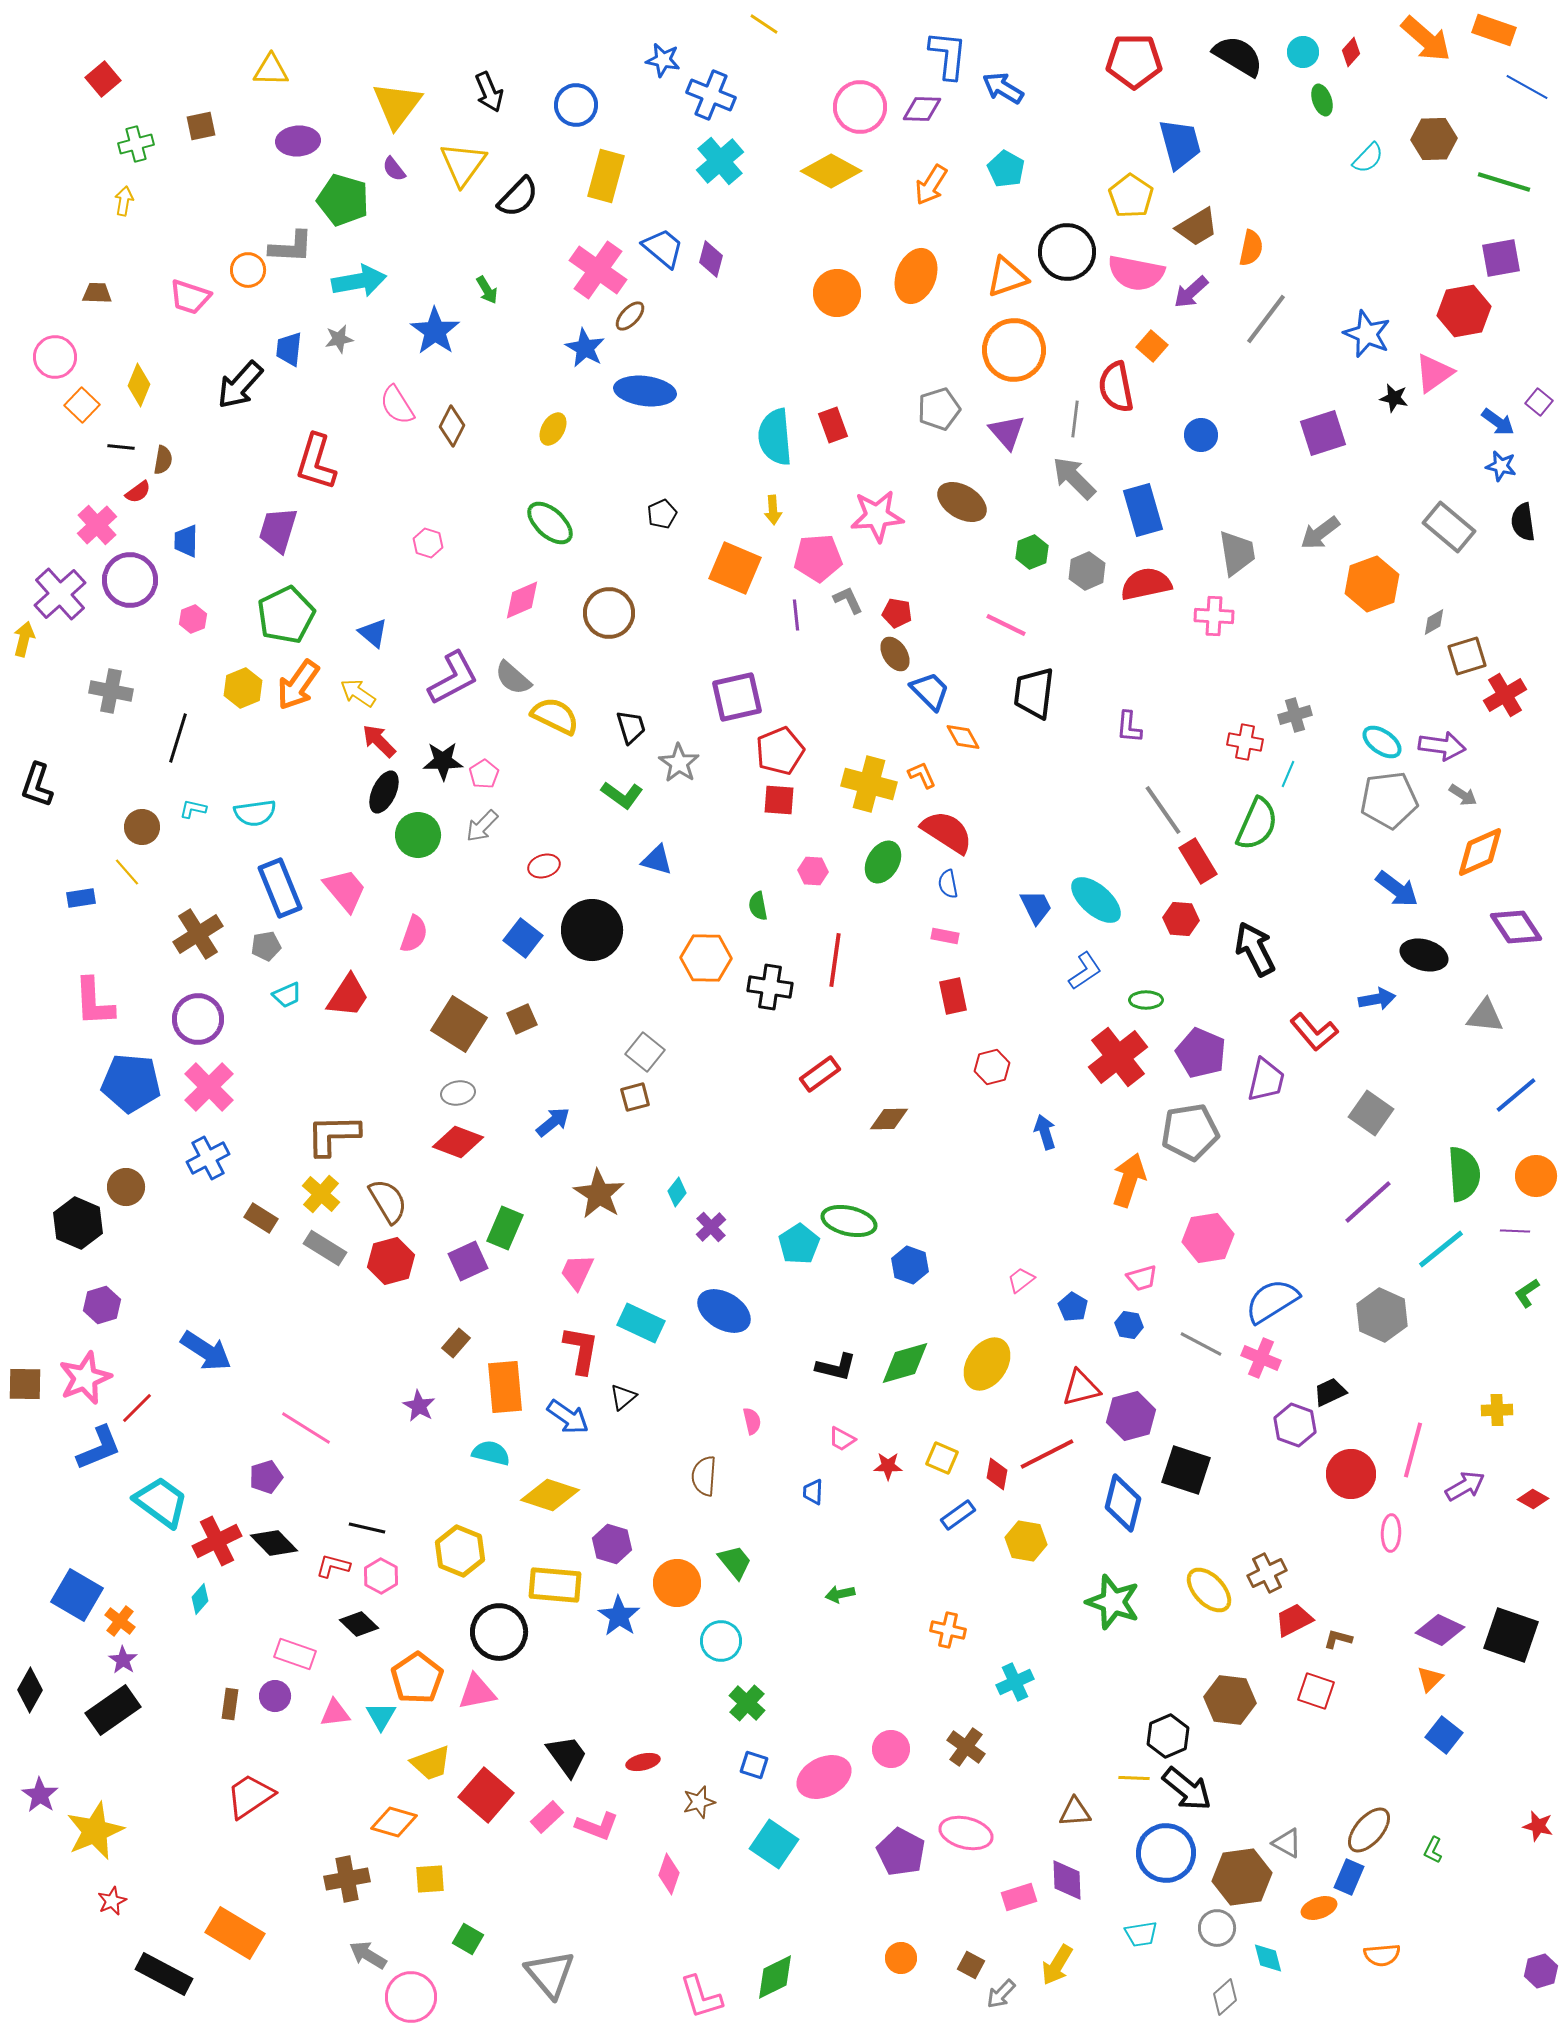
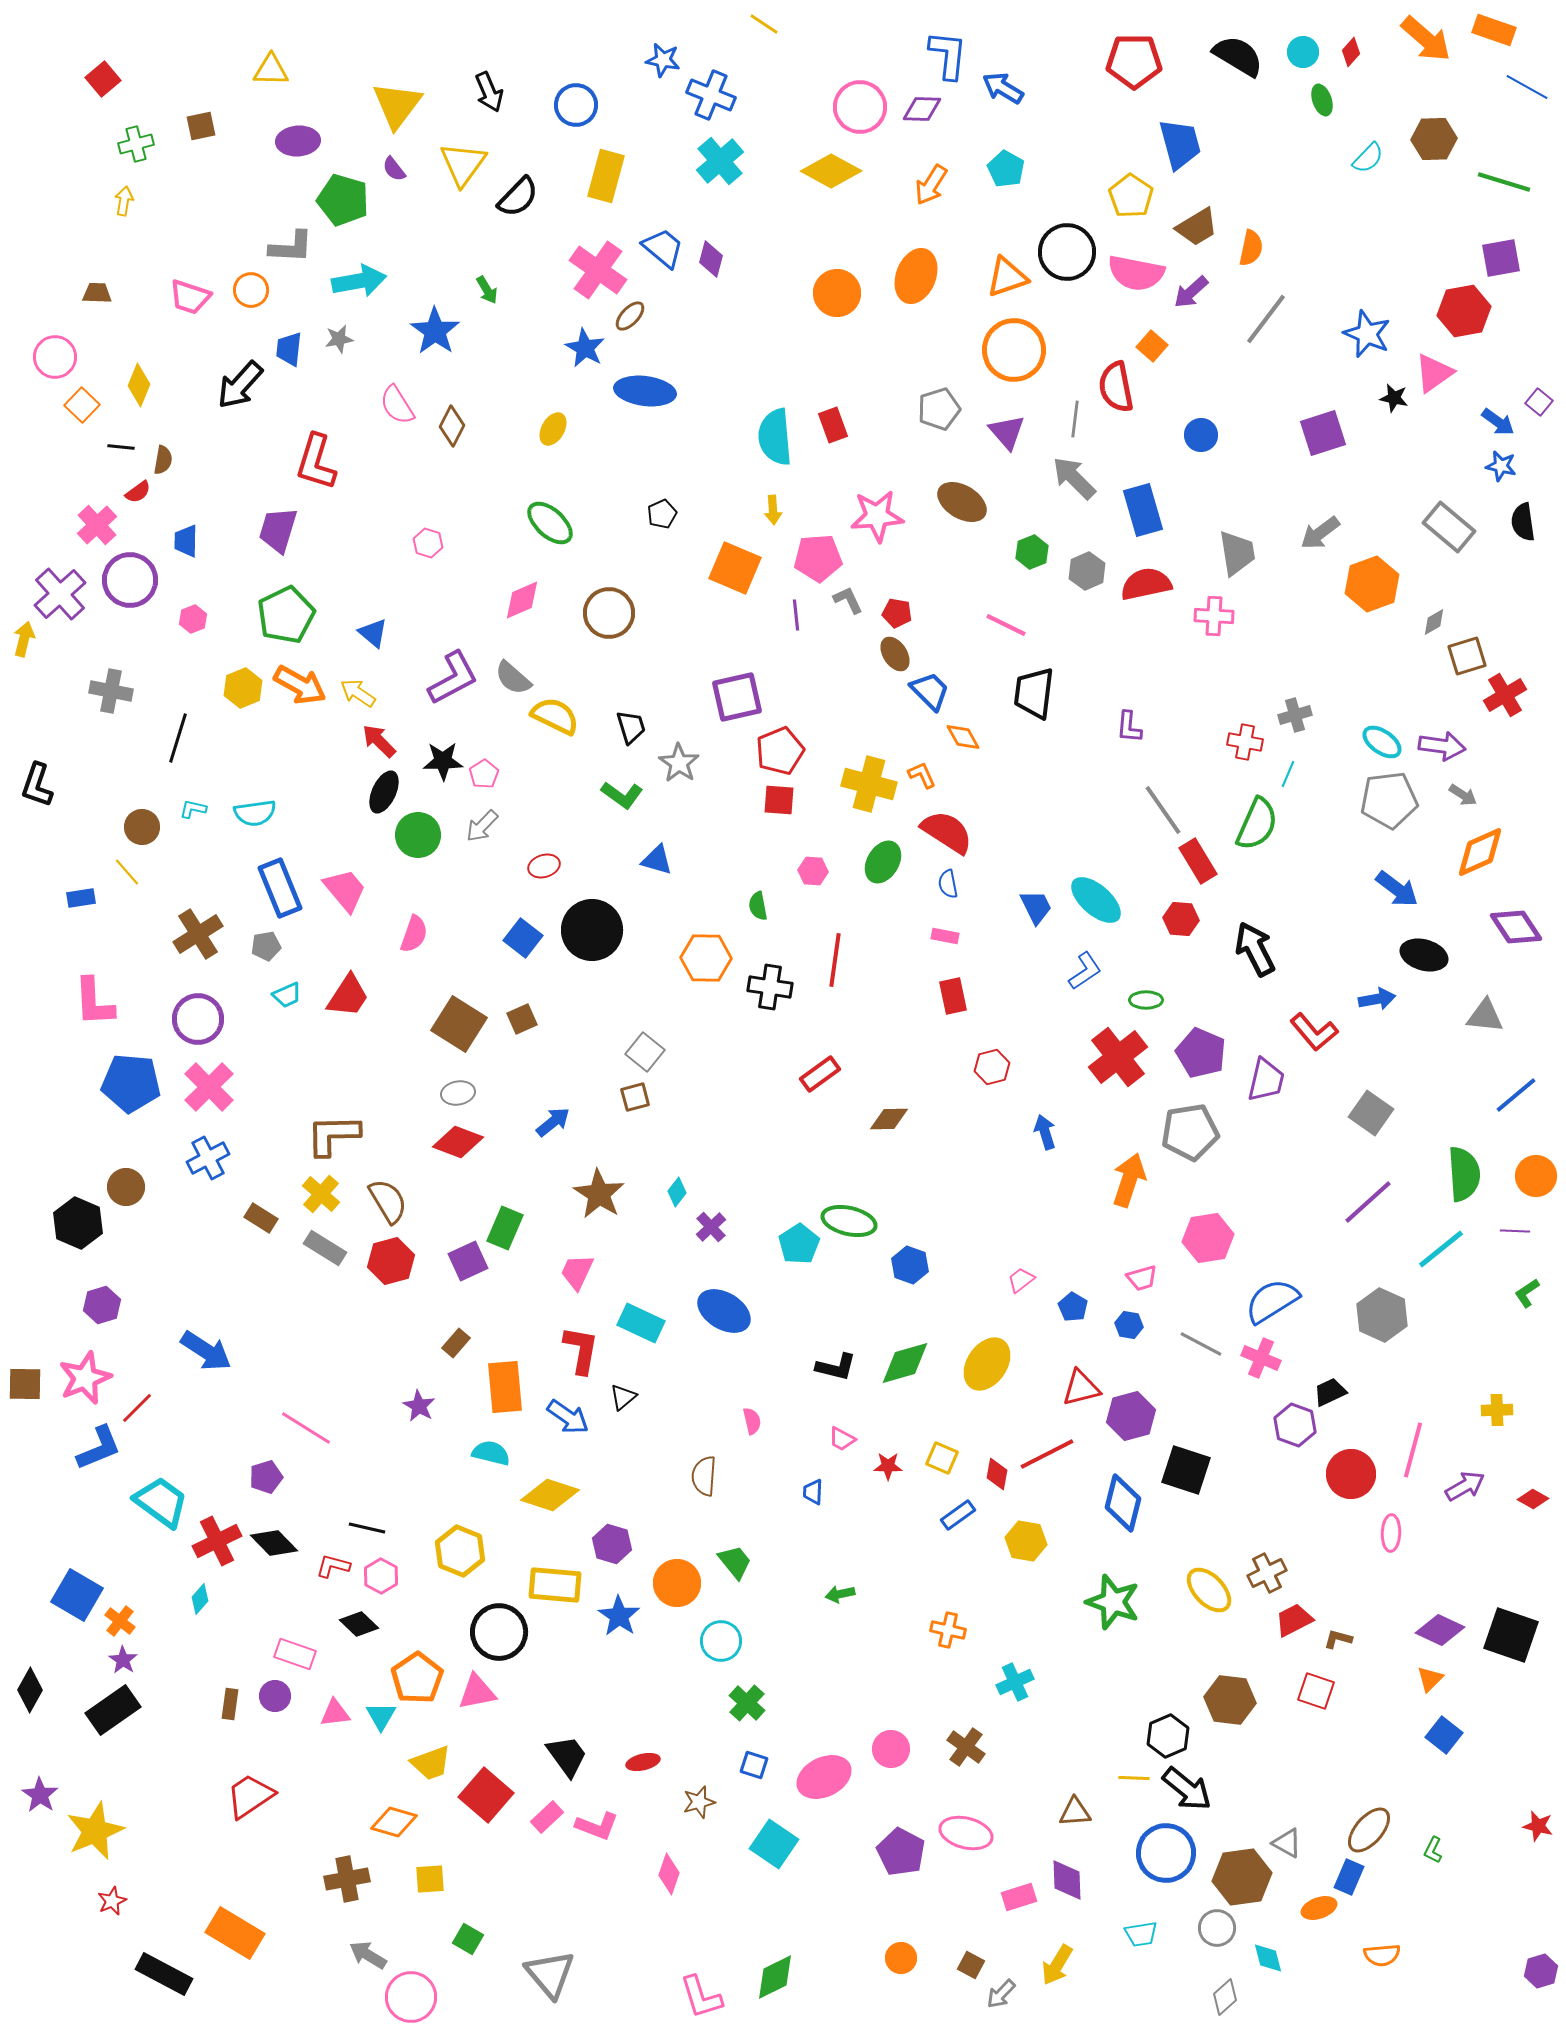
orange circle at (248, 270): moved 3 px right, 20 px down
orange arrow at (298, 685): moved 2 px right; rotated 96 degrees counterclockwise
